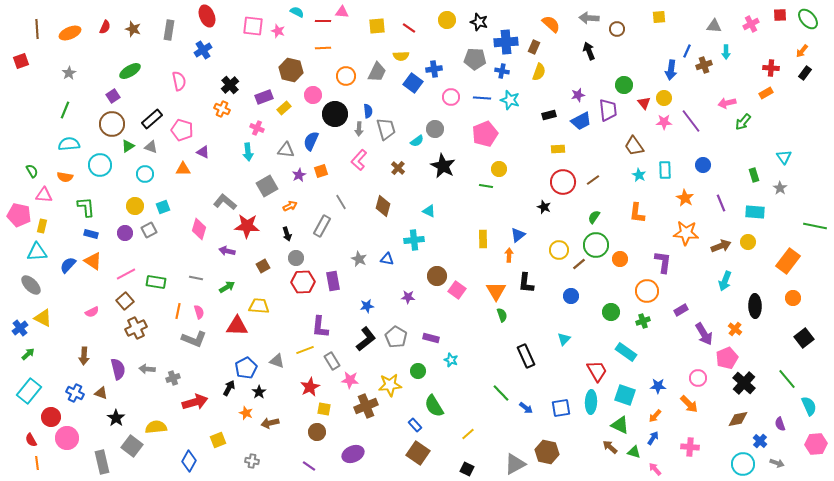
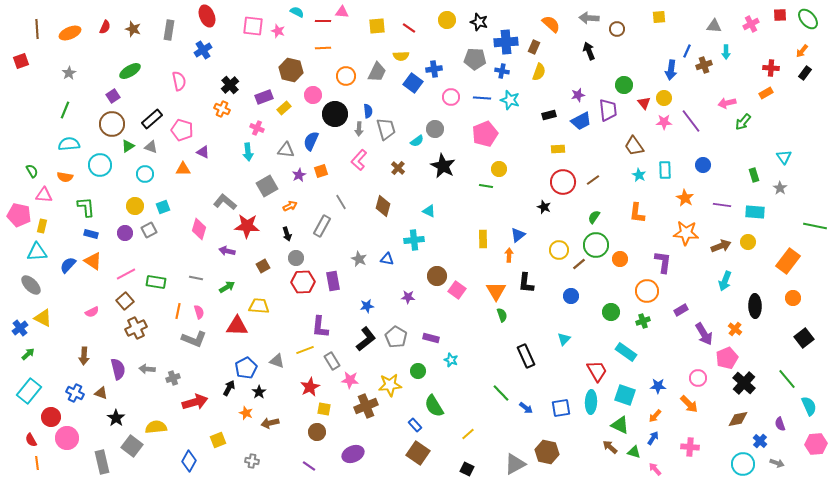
purple line at (721, 203): moved 1 px right, 2 px down; rotated 60 degrees counterclockwise
